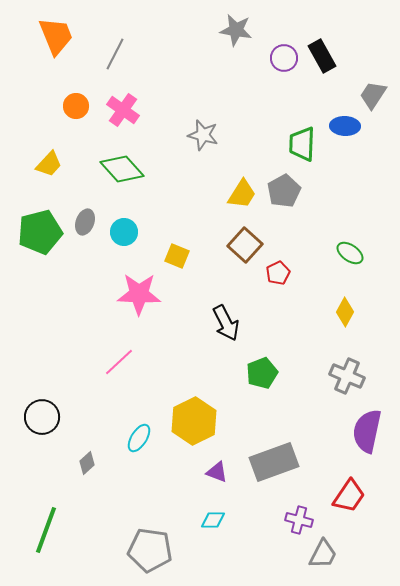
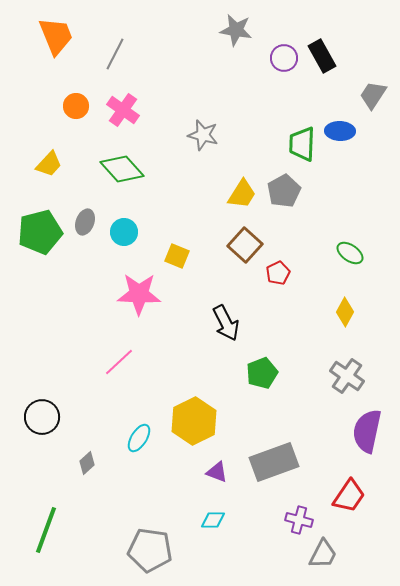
blue ellipse at (345, 126): moved 5 px left, 5 px down
gray cross at (347, 376): rotated 12 degrees clockwise
